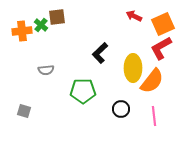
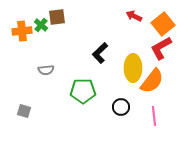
orange square: rotated 15 degrees counterclockwise
black circle: moved 2 px up
